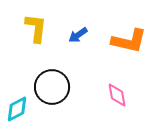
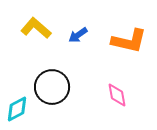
yellow L-shape: rotated 56 degrees counterclockwise
